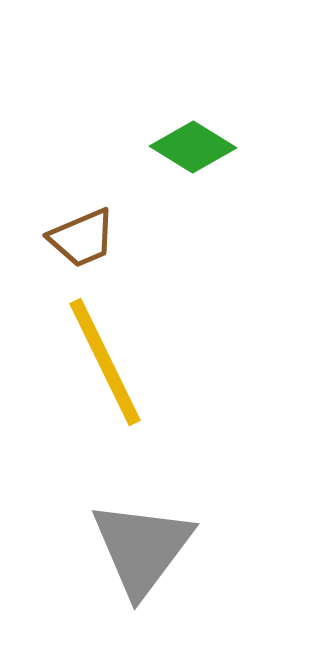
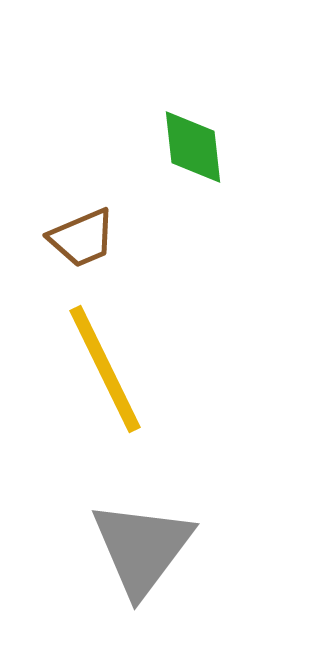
green diamond: rotated 52 degrees clockwise
yellow line: moved 7 px down
